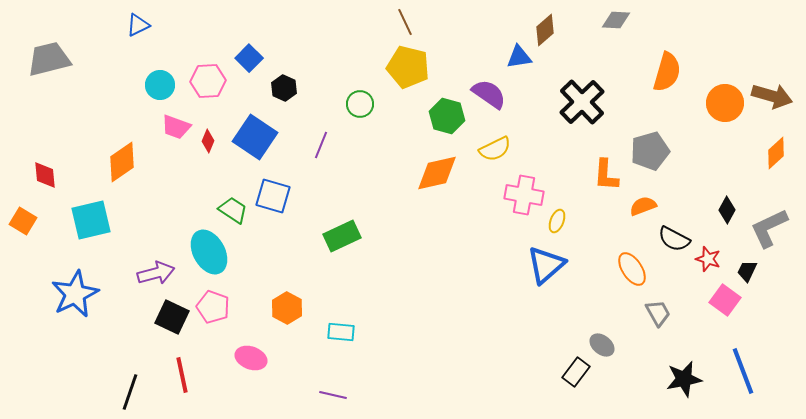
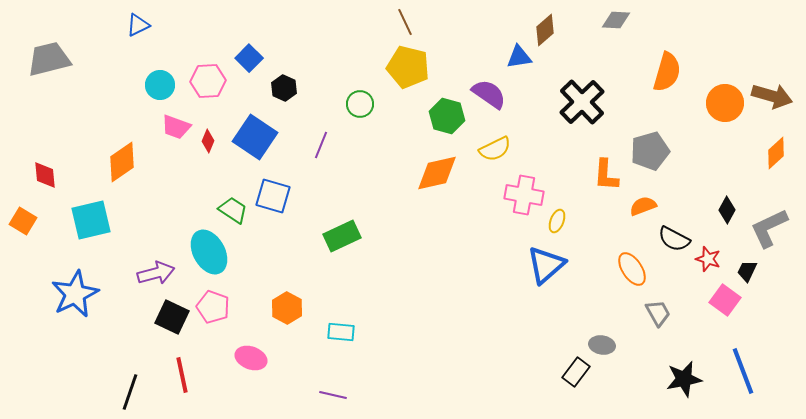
gray ellipse at (602, 345): rotated 30 degrees counterclockwise
